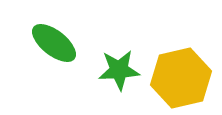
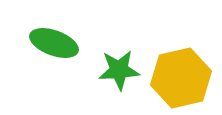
green ellipse: rotated 18 degrees counterclockwise
